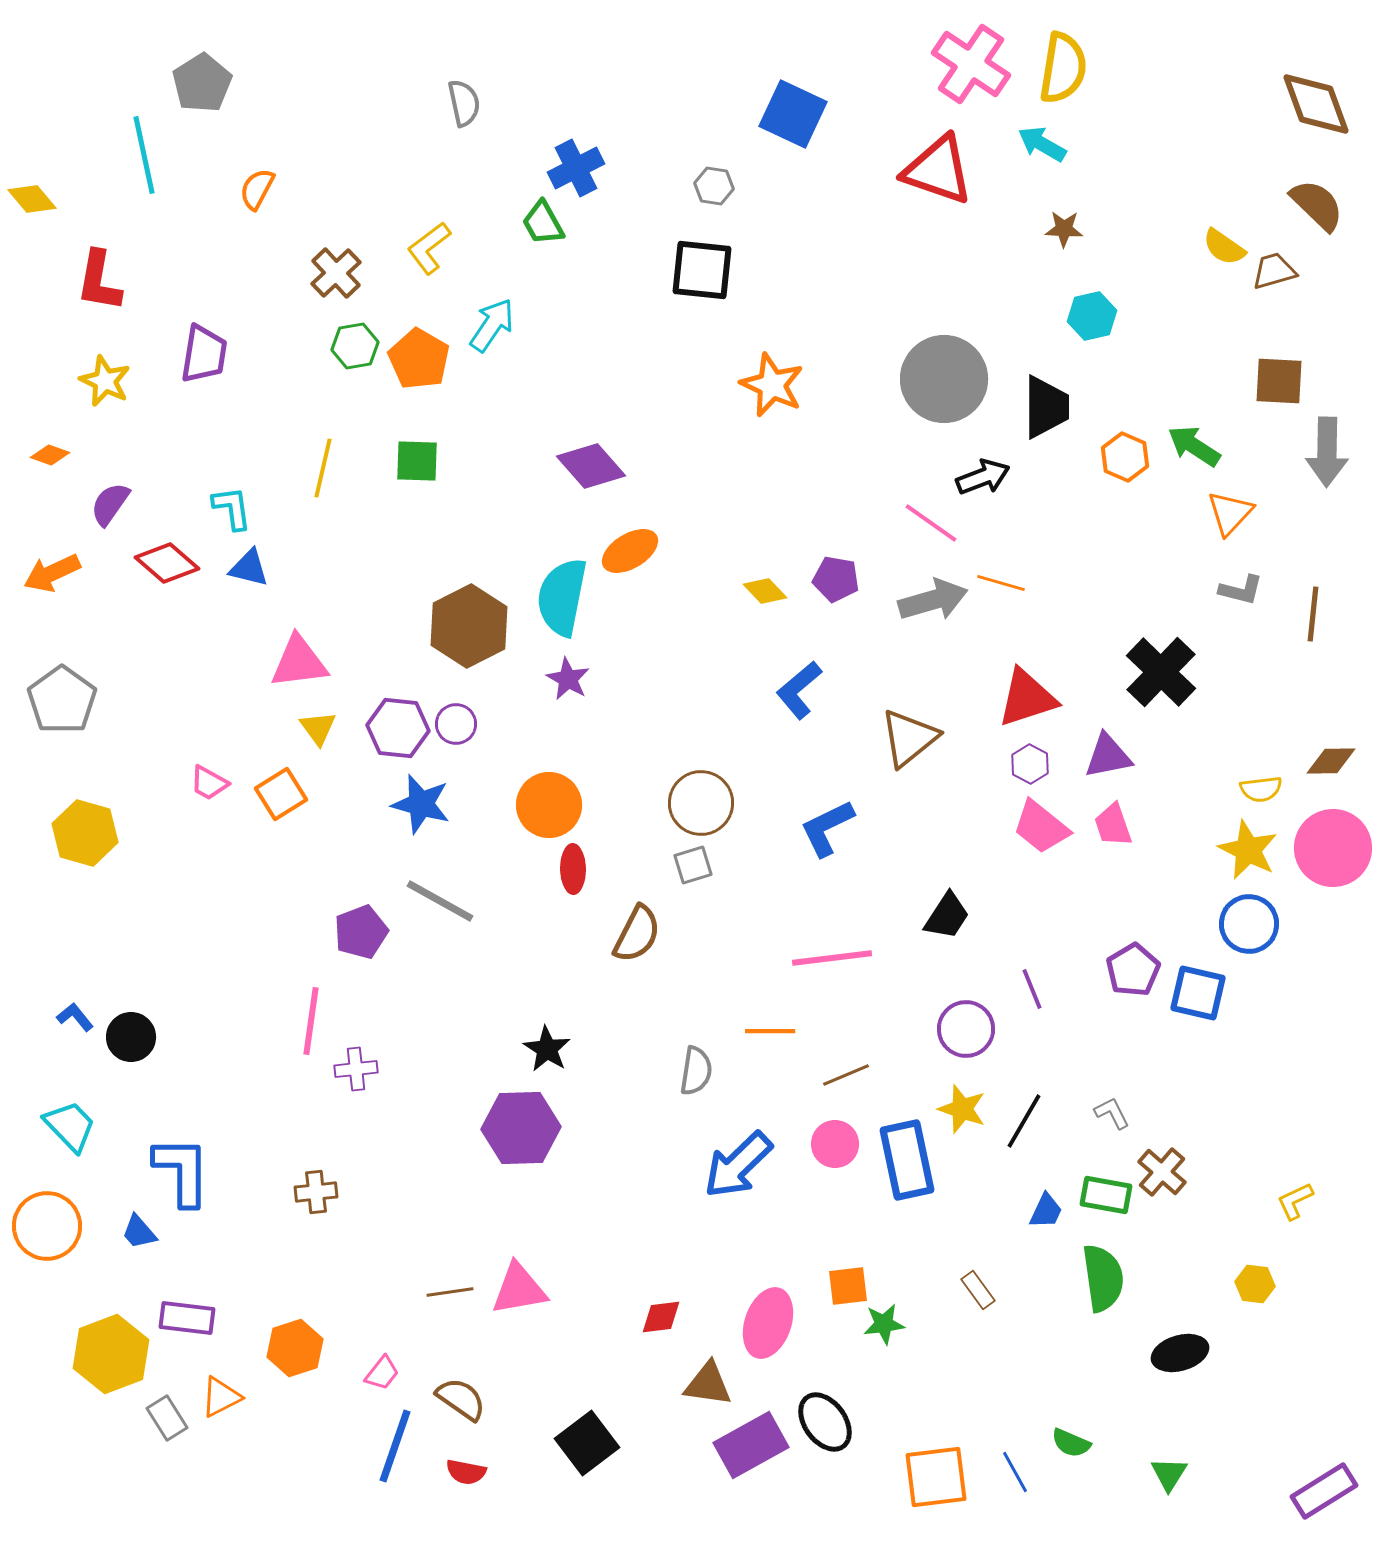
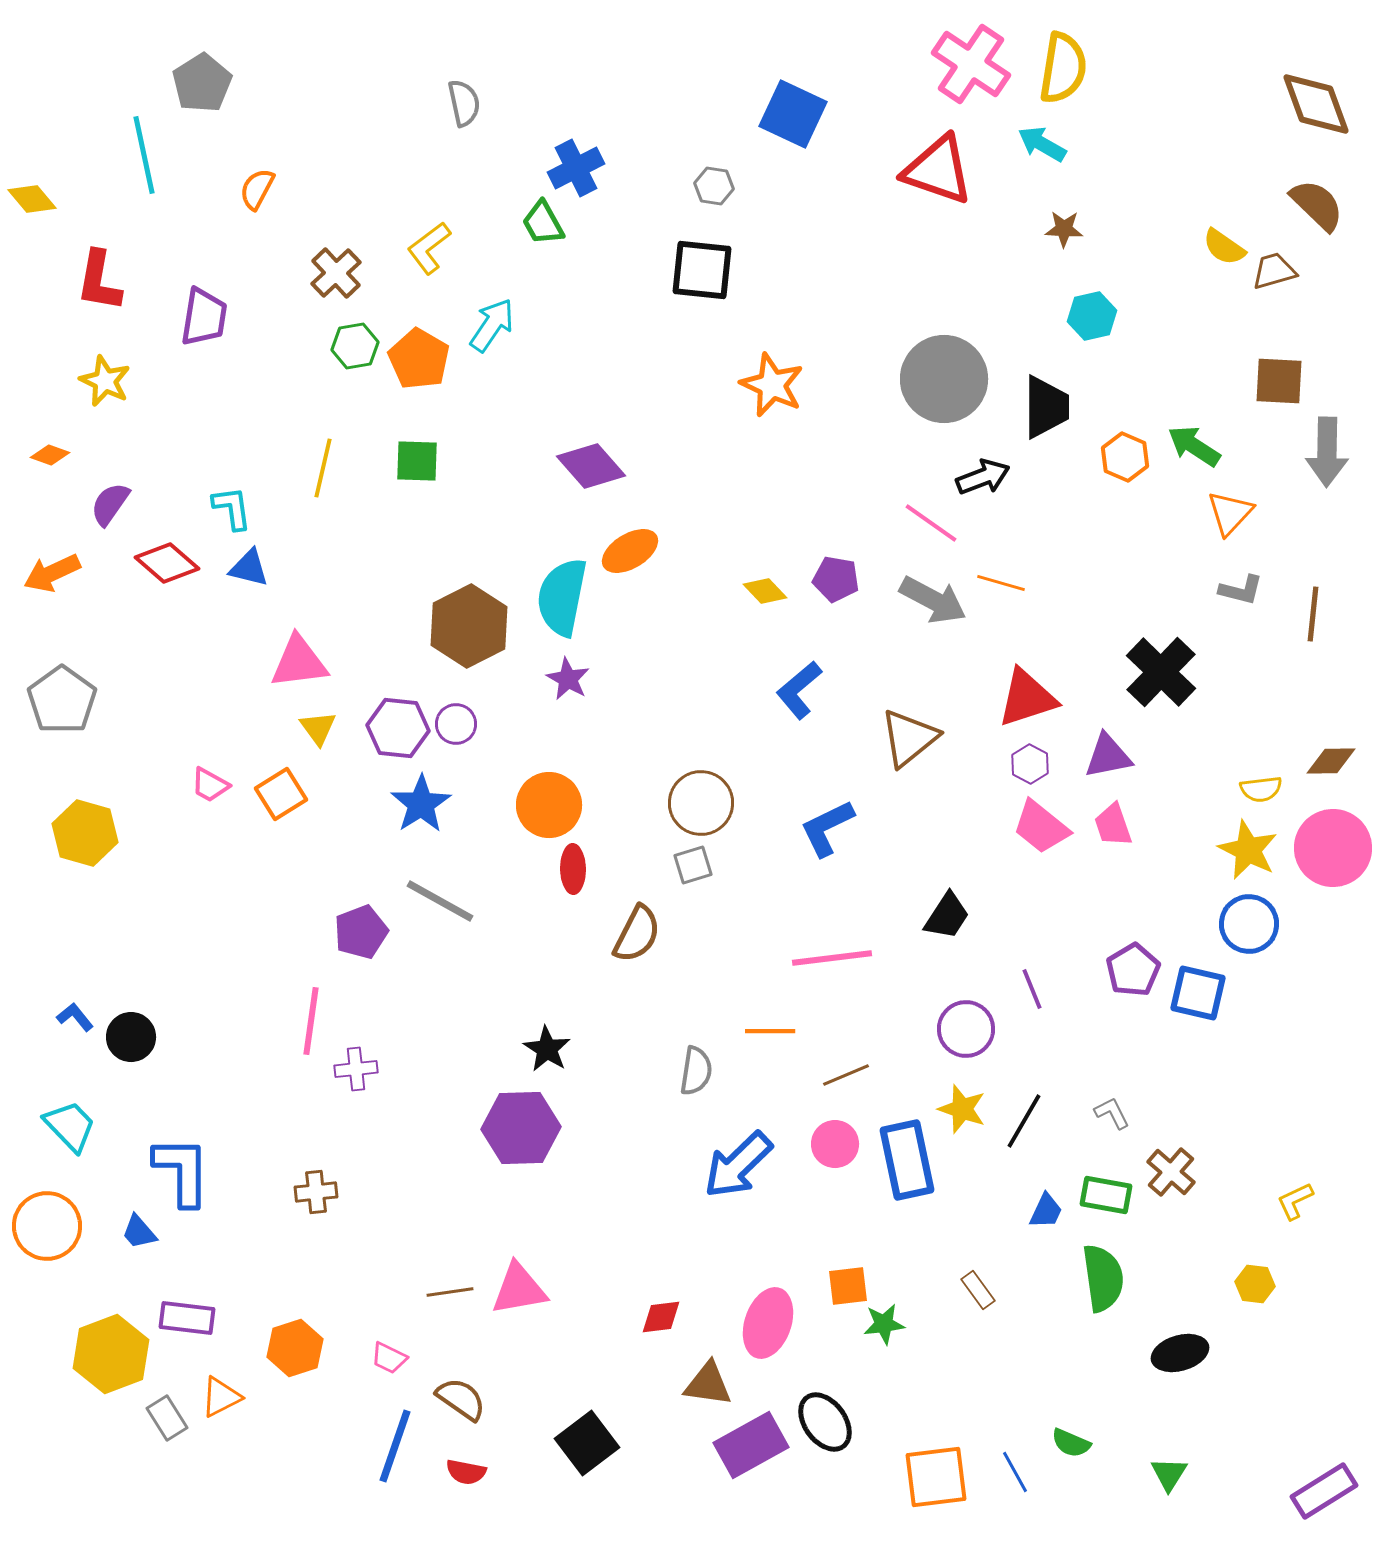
purple trapezoid at (204, 354): moved 37 px up
gray arrow at (933, 600): rotated 44 degrees clockwise
pink trapezoid at (209, 783): moved 1 px right, 2 px down
blue star at (421, 804): rotated 24 degrees clockwise
brown cross at (1162, 1172): moved 9 px right
pink trapezoid at (382, 1373): moved 7 px right, 15 px up; rotated 78 degrees clockwise
